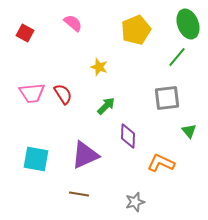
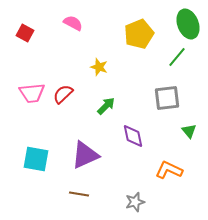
pink semicircle: rotated 12 degrees counterclockwise
yellow pentagon: moved 3 px right, 4 px down
red semicircle: rotated 100 degrees counterclockwise
purple diamond: moved 5 px right; rotated 15 degrees counterclockwise
orange L-shape: moved 8 px right, 7 px down
